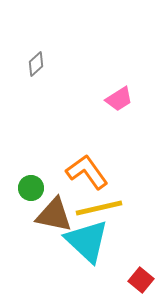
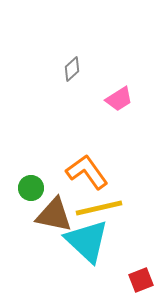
gray diamond: moved 36 px right, 5 px down
red square: rotated 30 degrees clockwise
